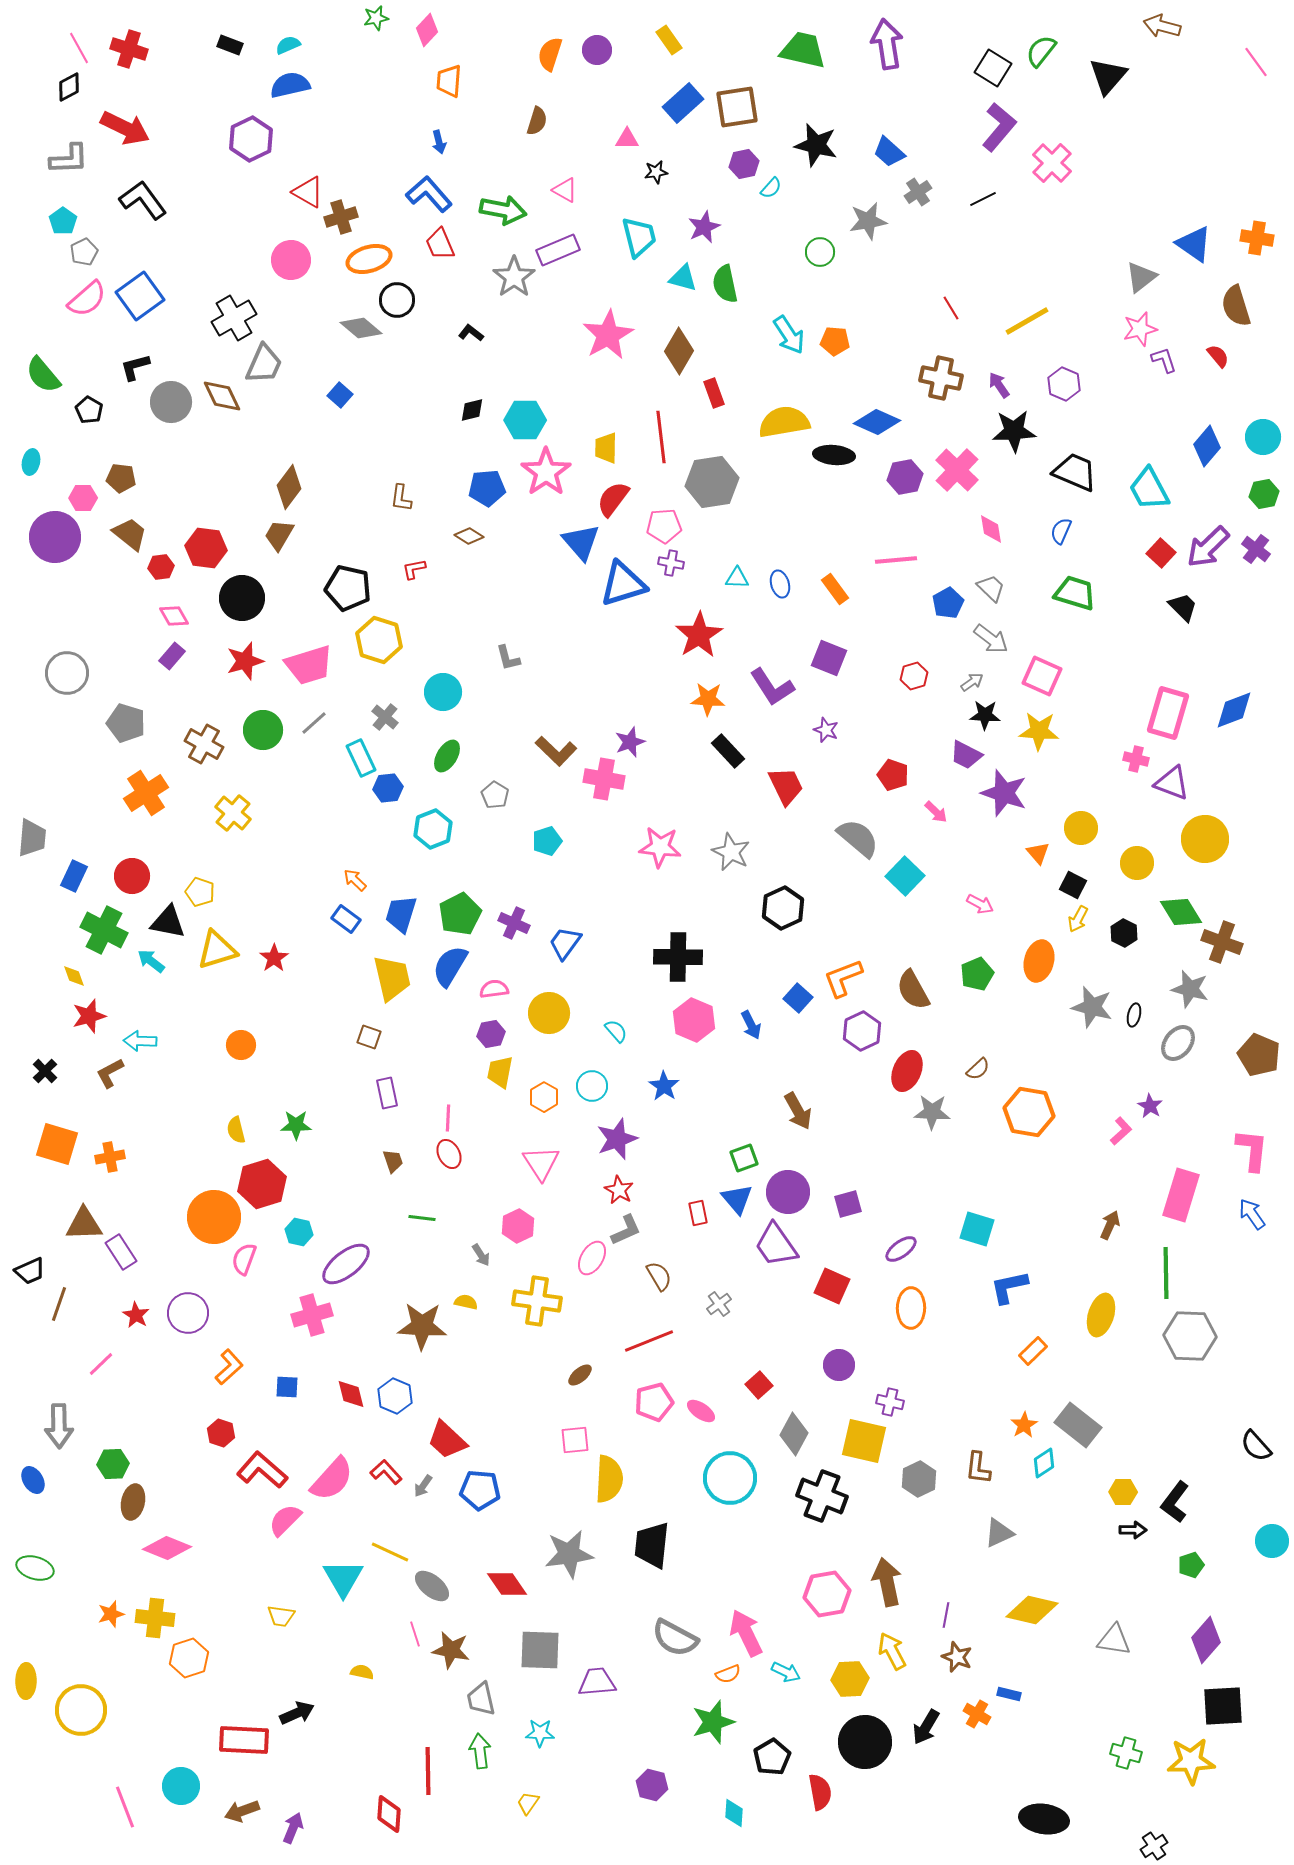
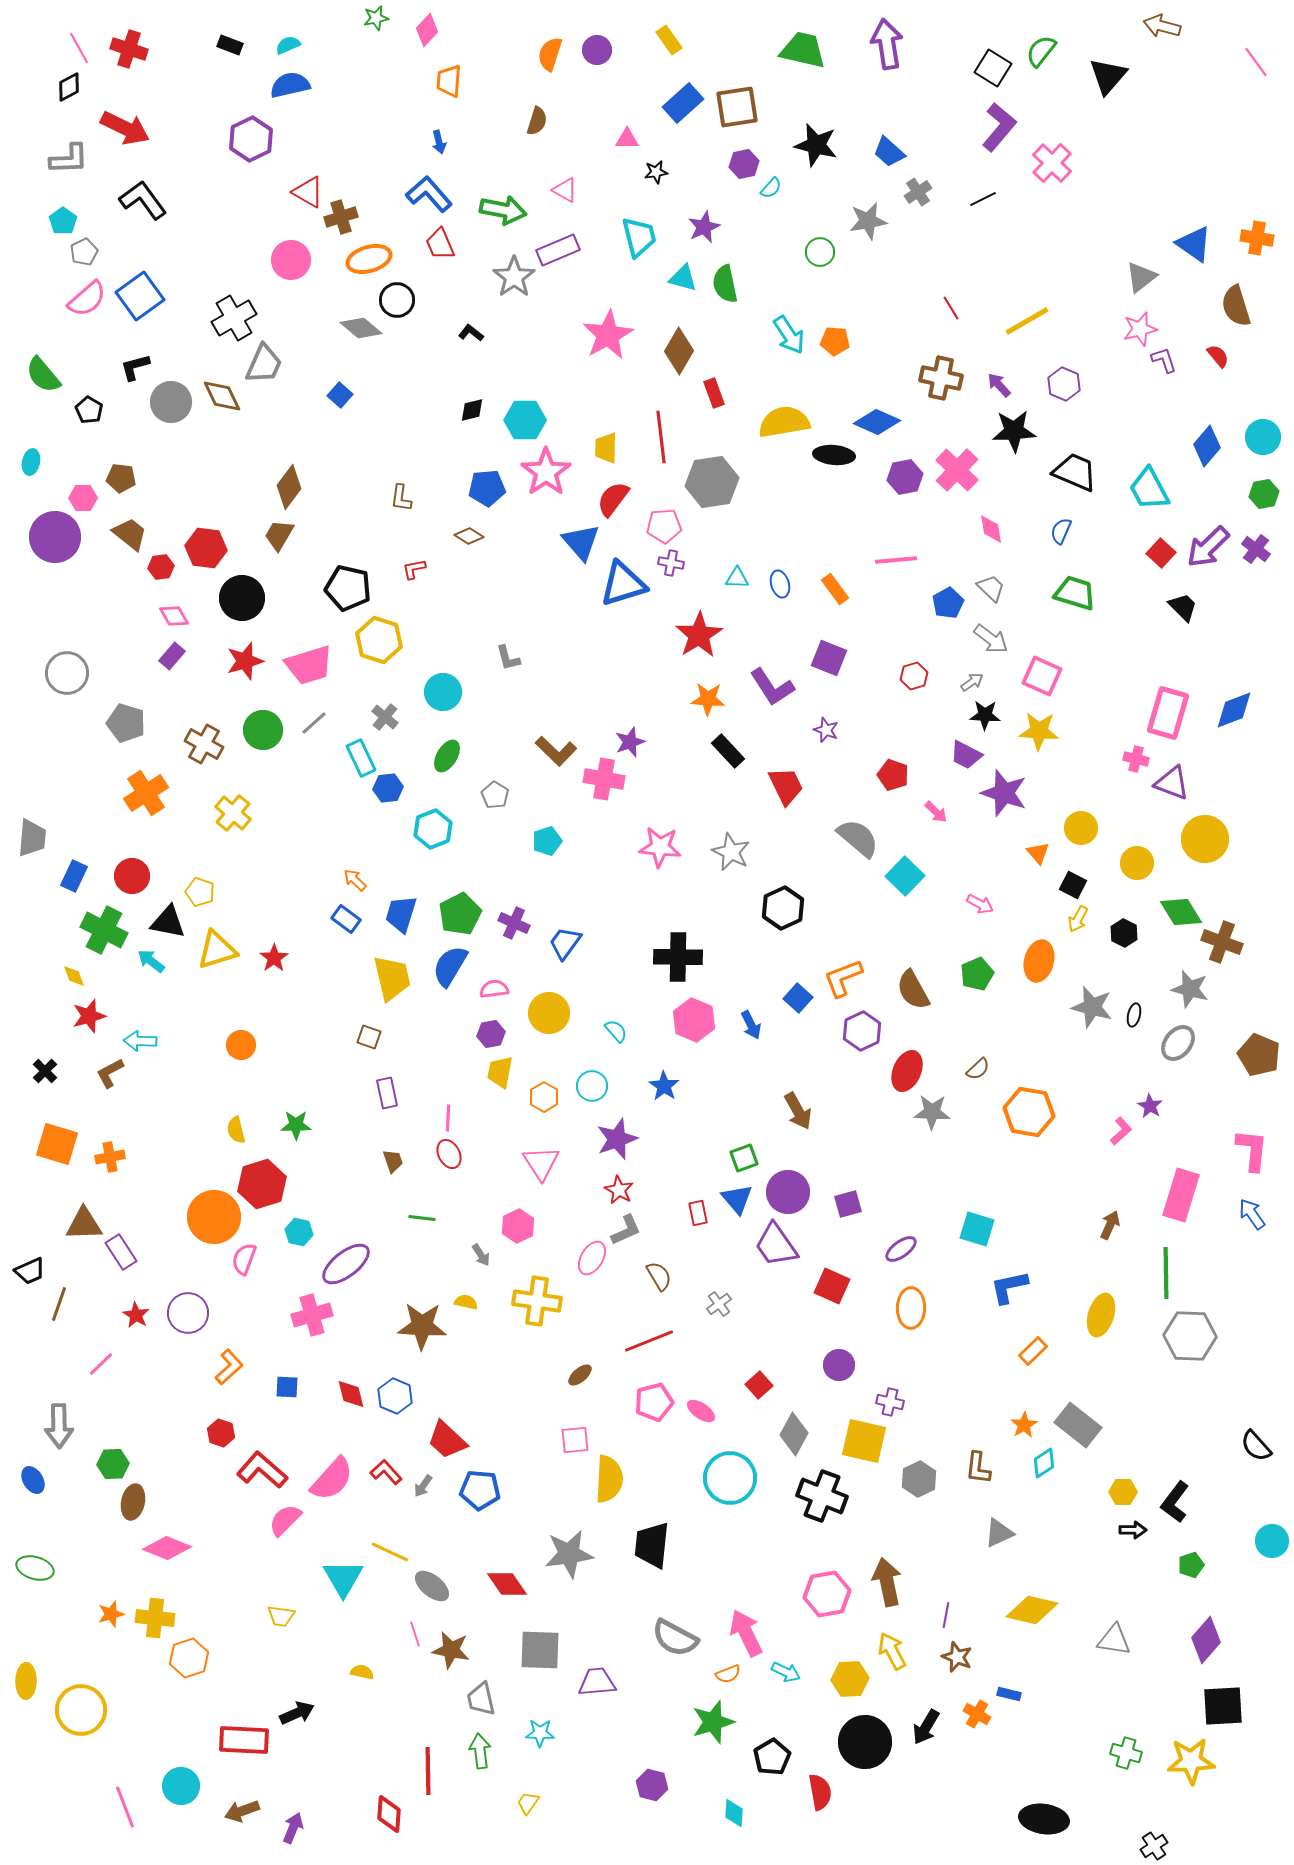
purple arrow at (999, 385): rotated 8 degrees counterclockwise
